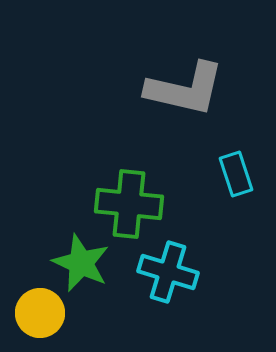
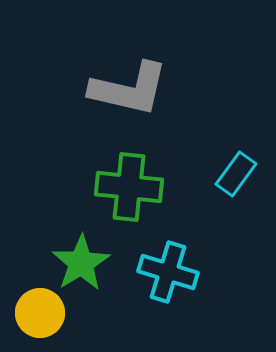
gray L-shape: moved 56 px left
cyan rectangle: rotated 54 degrees clockwise
green cross: moved 17 px up
green star: rotated 16 degrees clockwise
